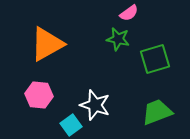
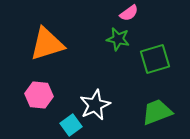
orange triangle: rotated 12 degrees clockwise
white star: rotated 28 degrees clockwise
